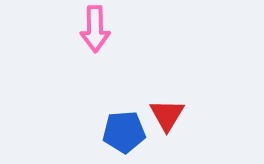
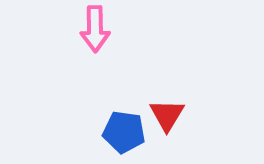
blue pentagon: rotated 12 degrees clockwise
